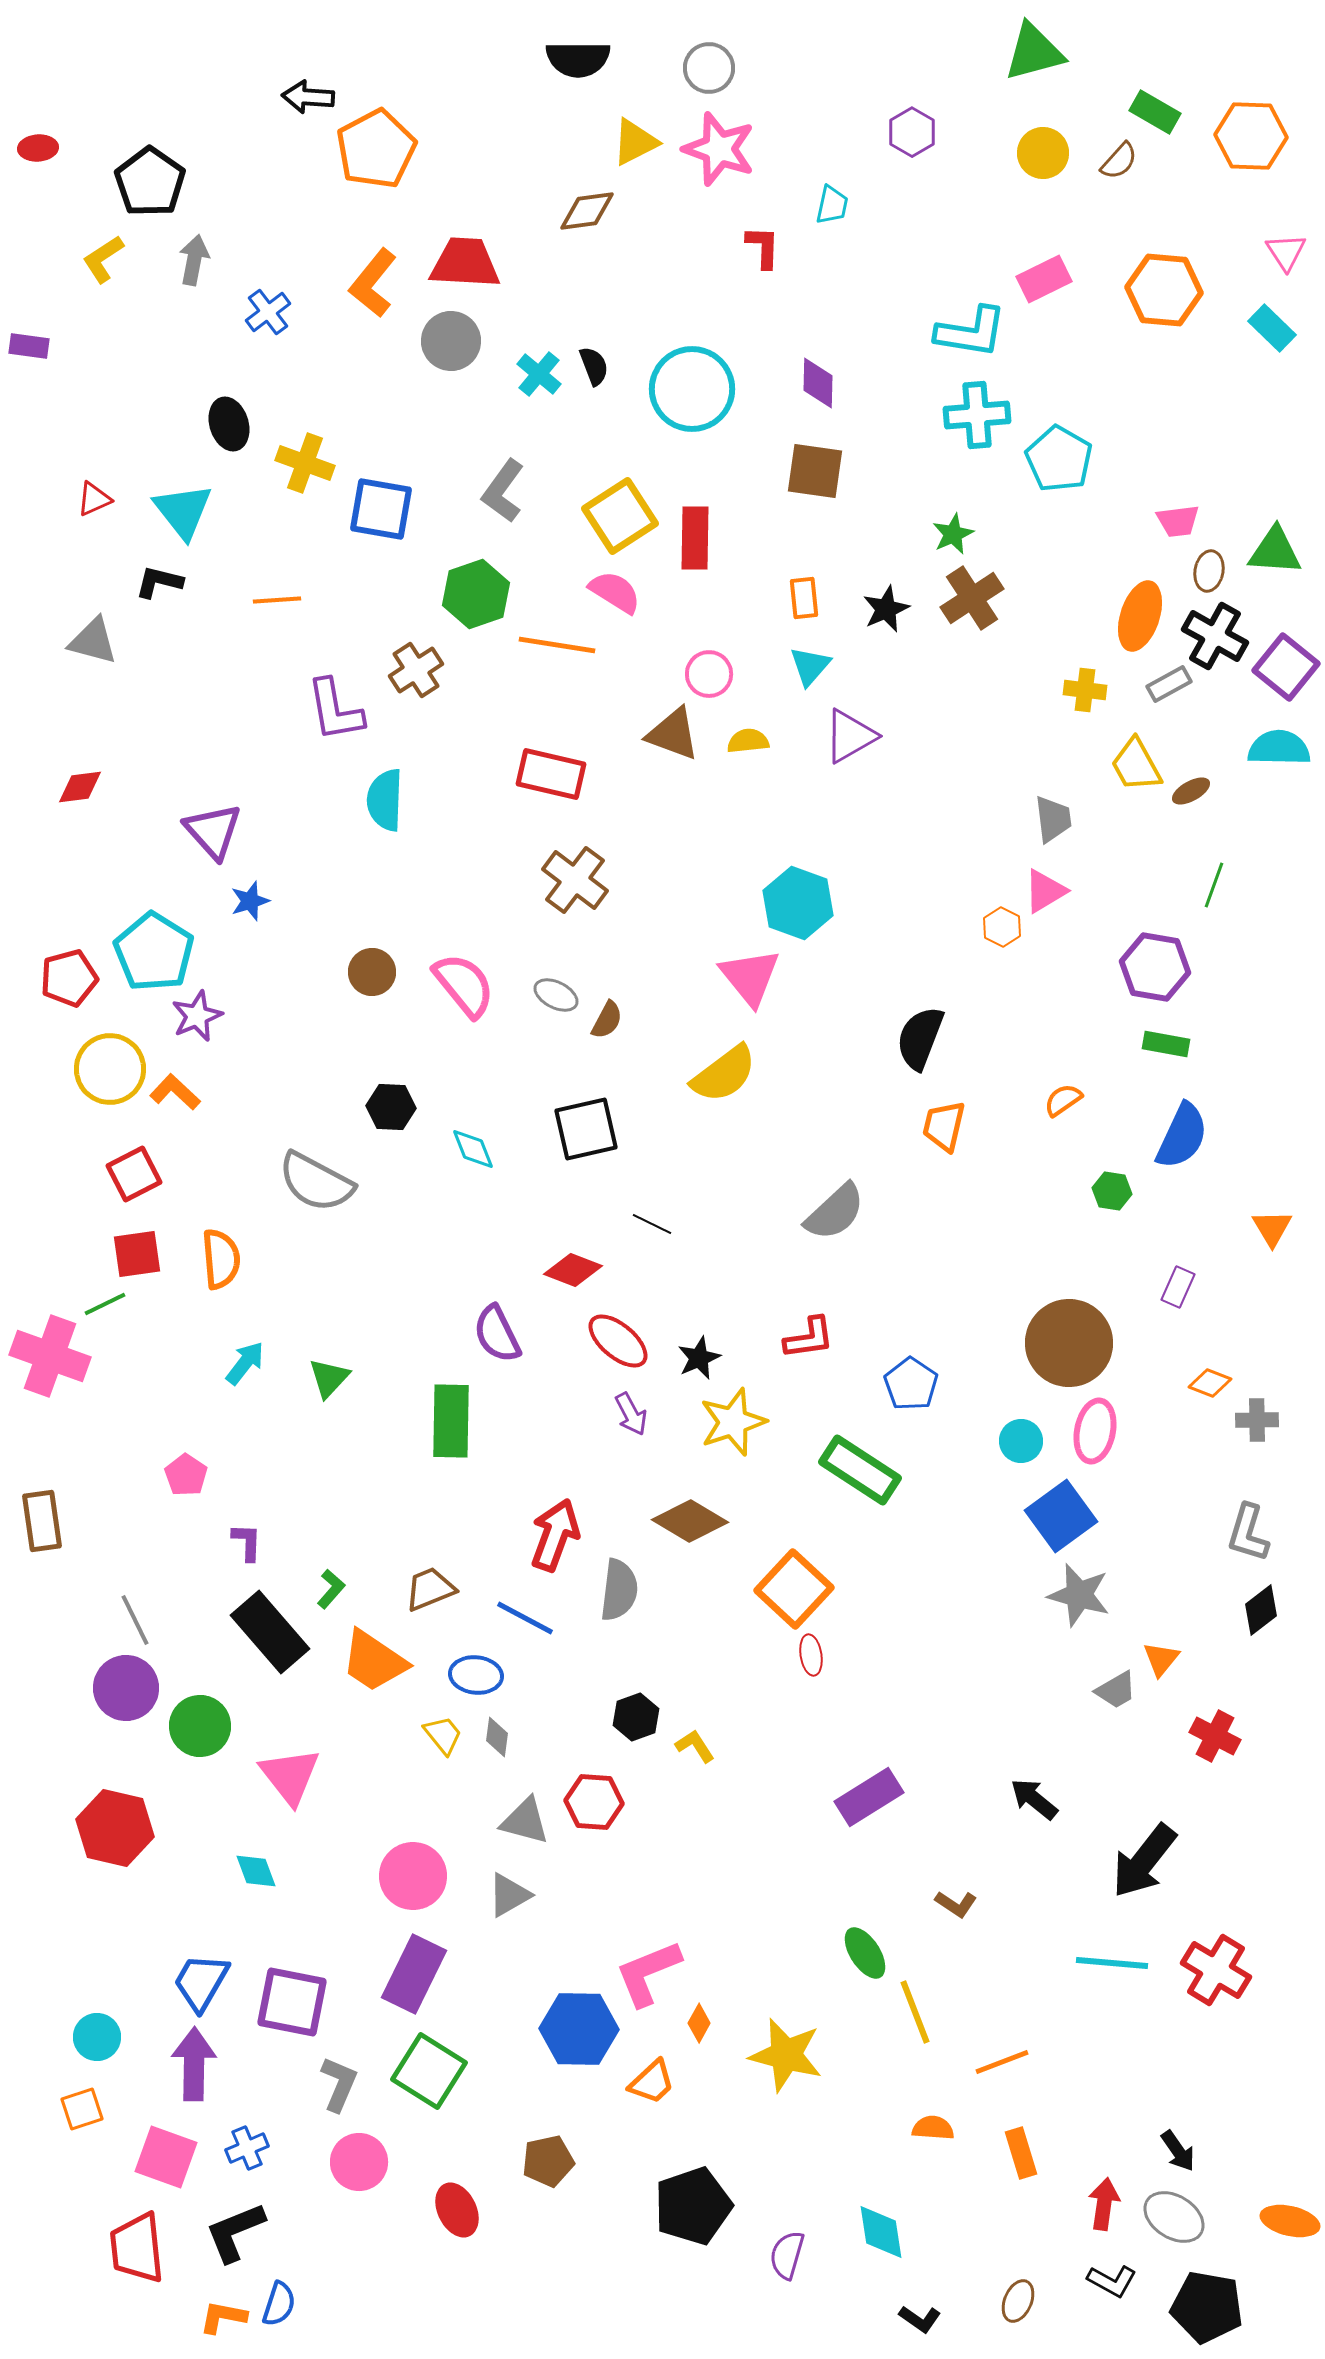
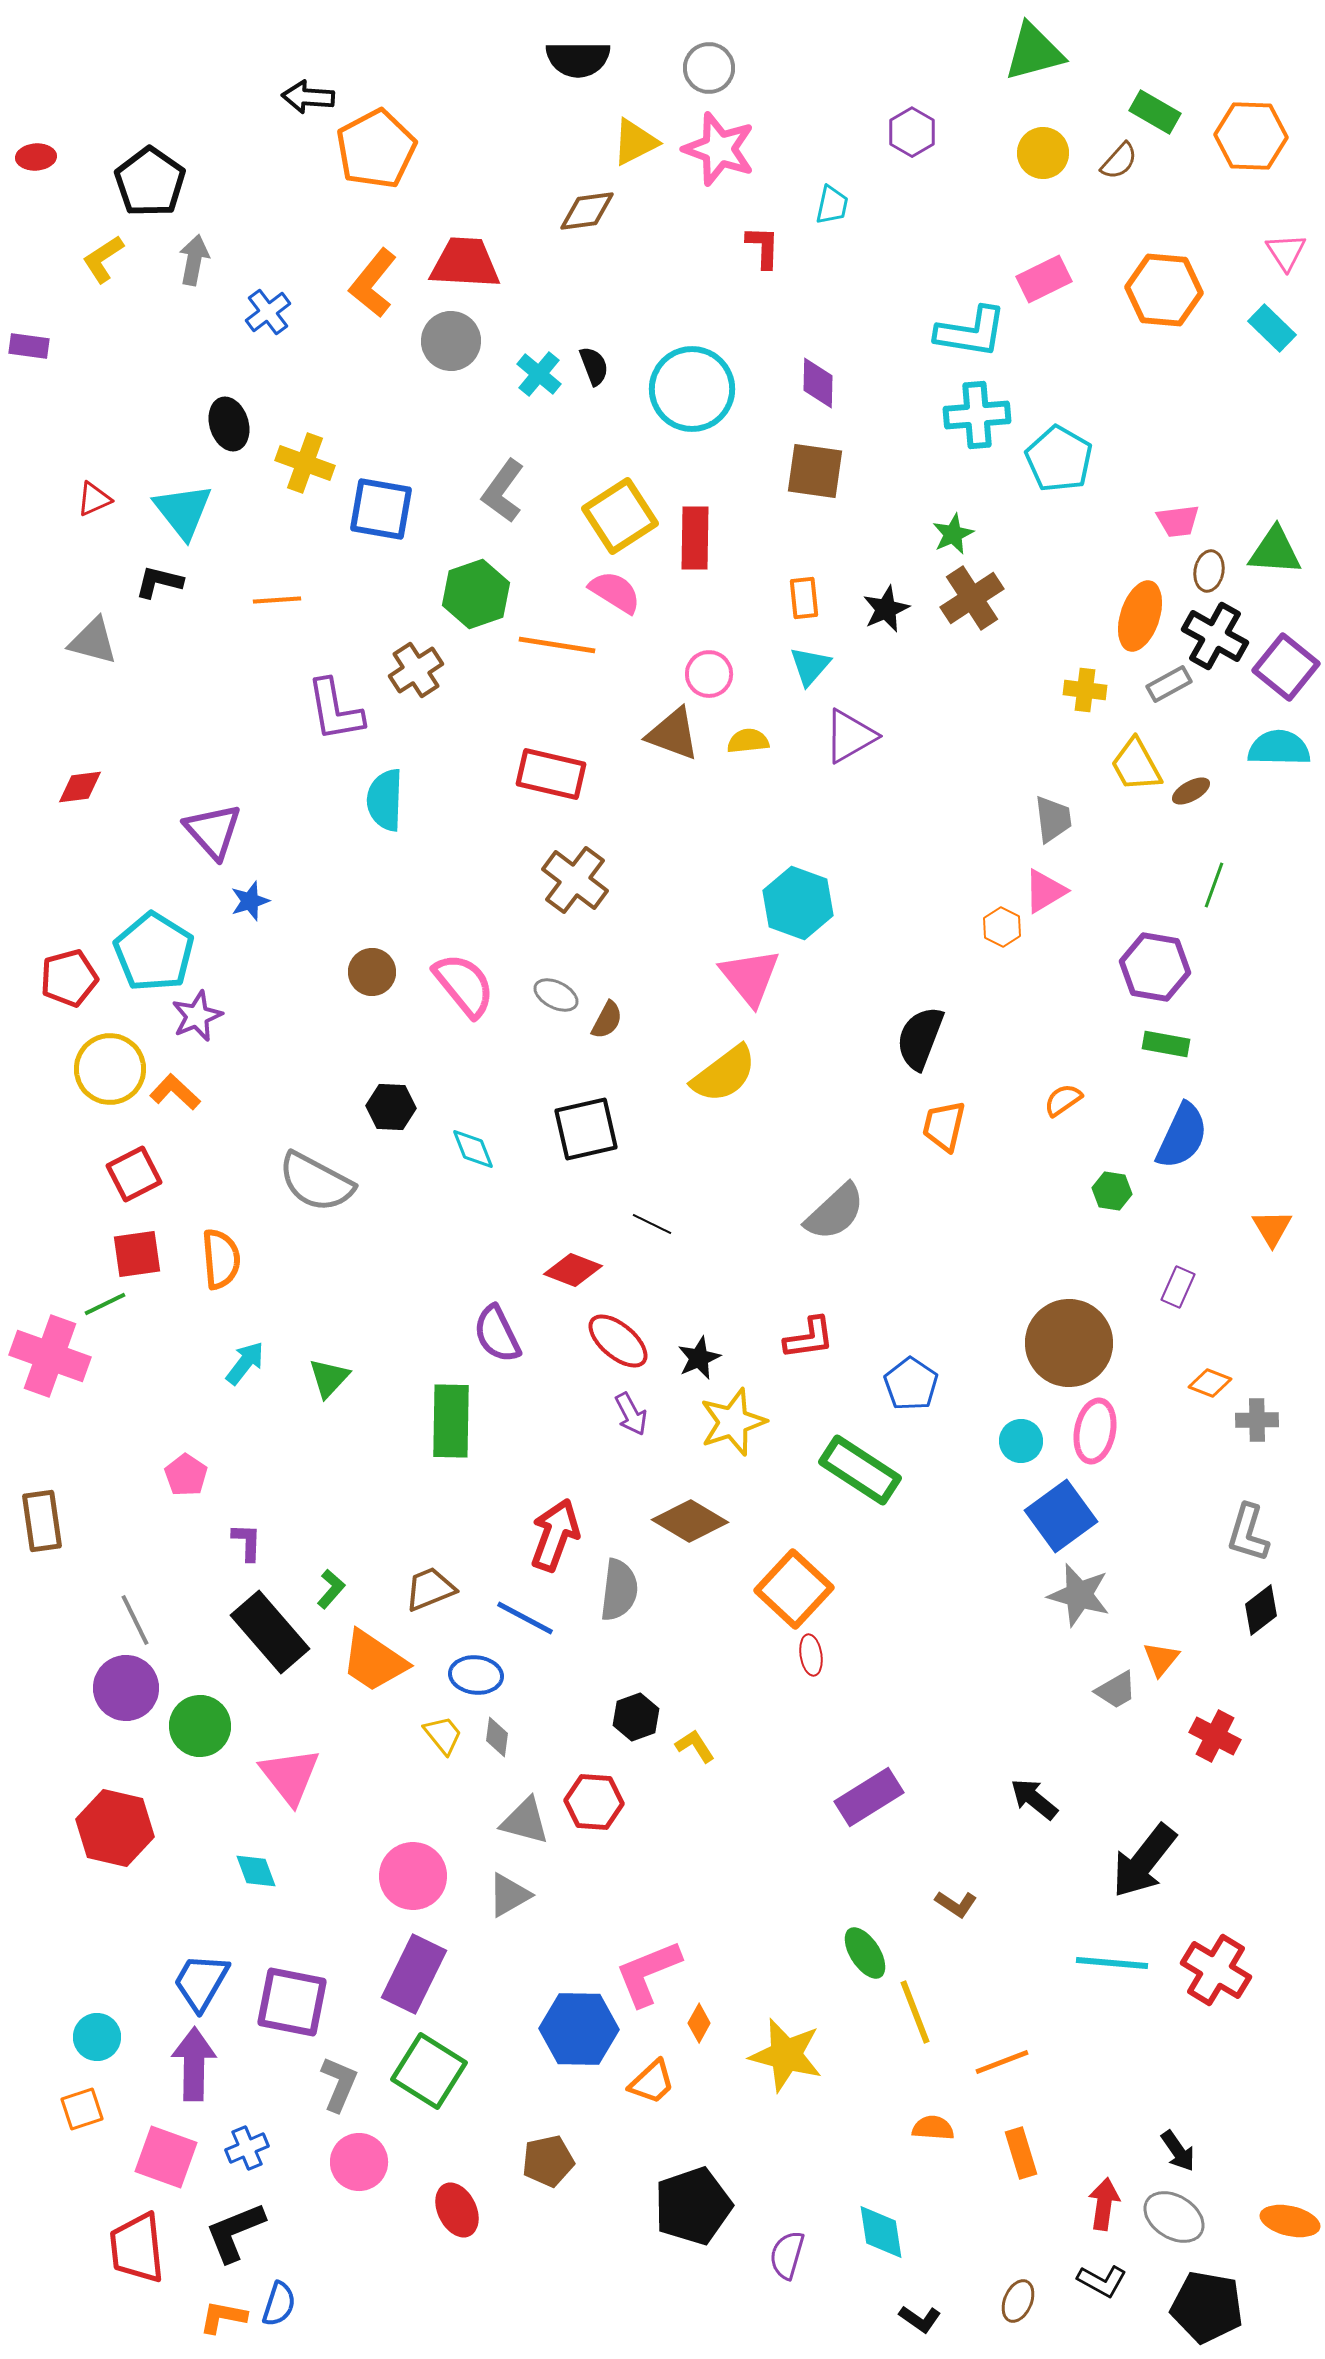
red ellipse at (38, 148): moved 2 px left, 9 px down
black L-shape at (1112, 2281): moved 10 px left
